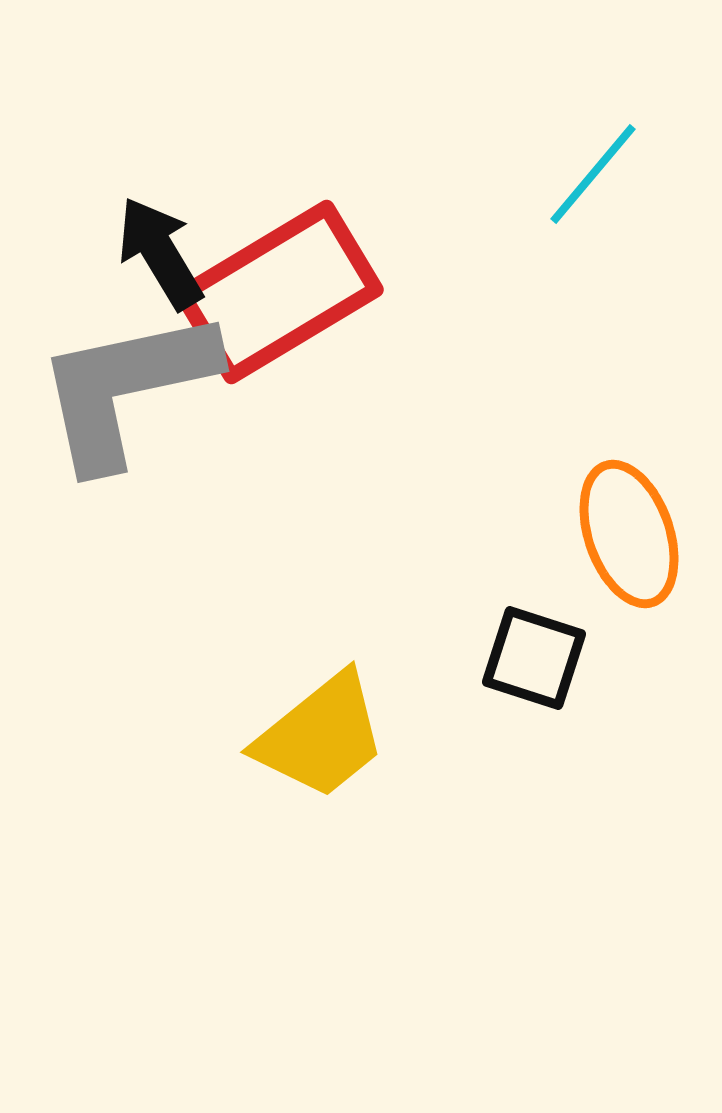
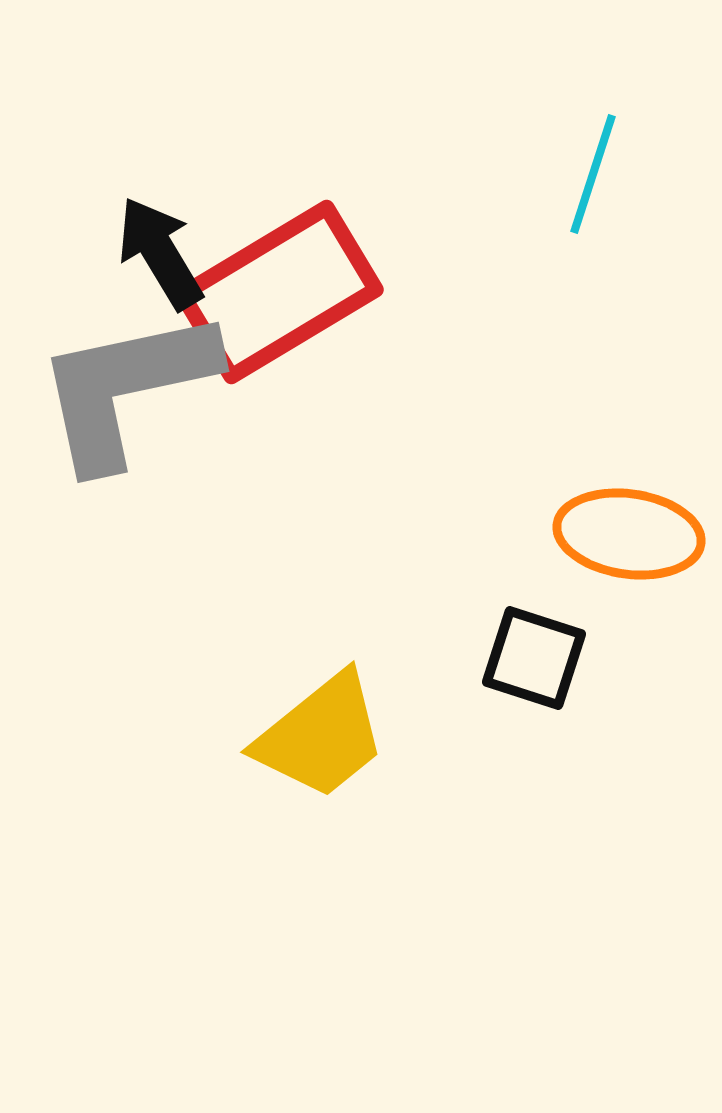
cyan line: rotated 22 degrees counterclockwise
orange ellipse: rotated 63 degrees counterclockwise
